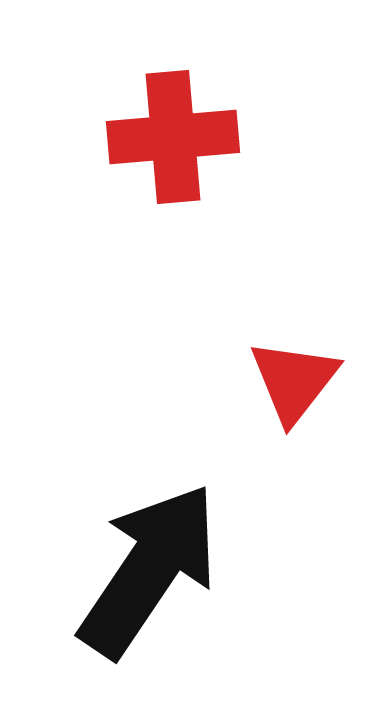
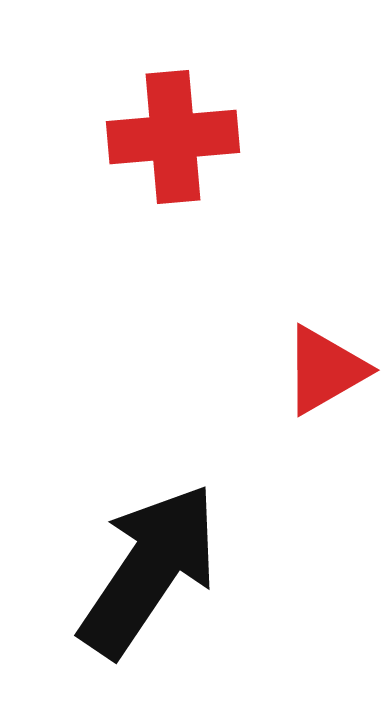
red triangle: moved 31 px right, 11 px up; rotated 22 degrees clockwise
